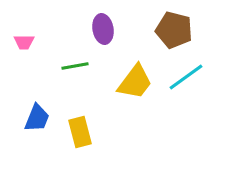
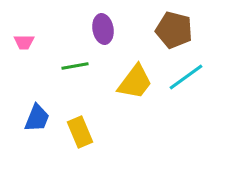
yellow rectangle: rotated 8 degrees counterclockwise
